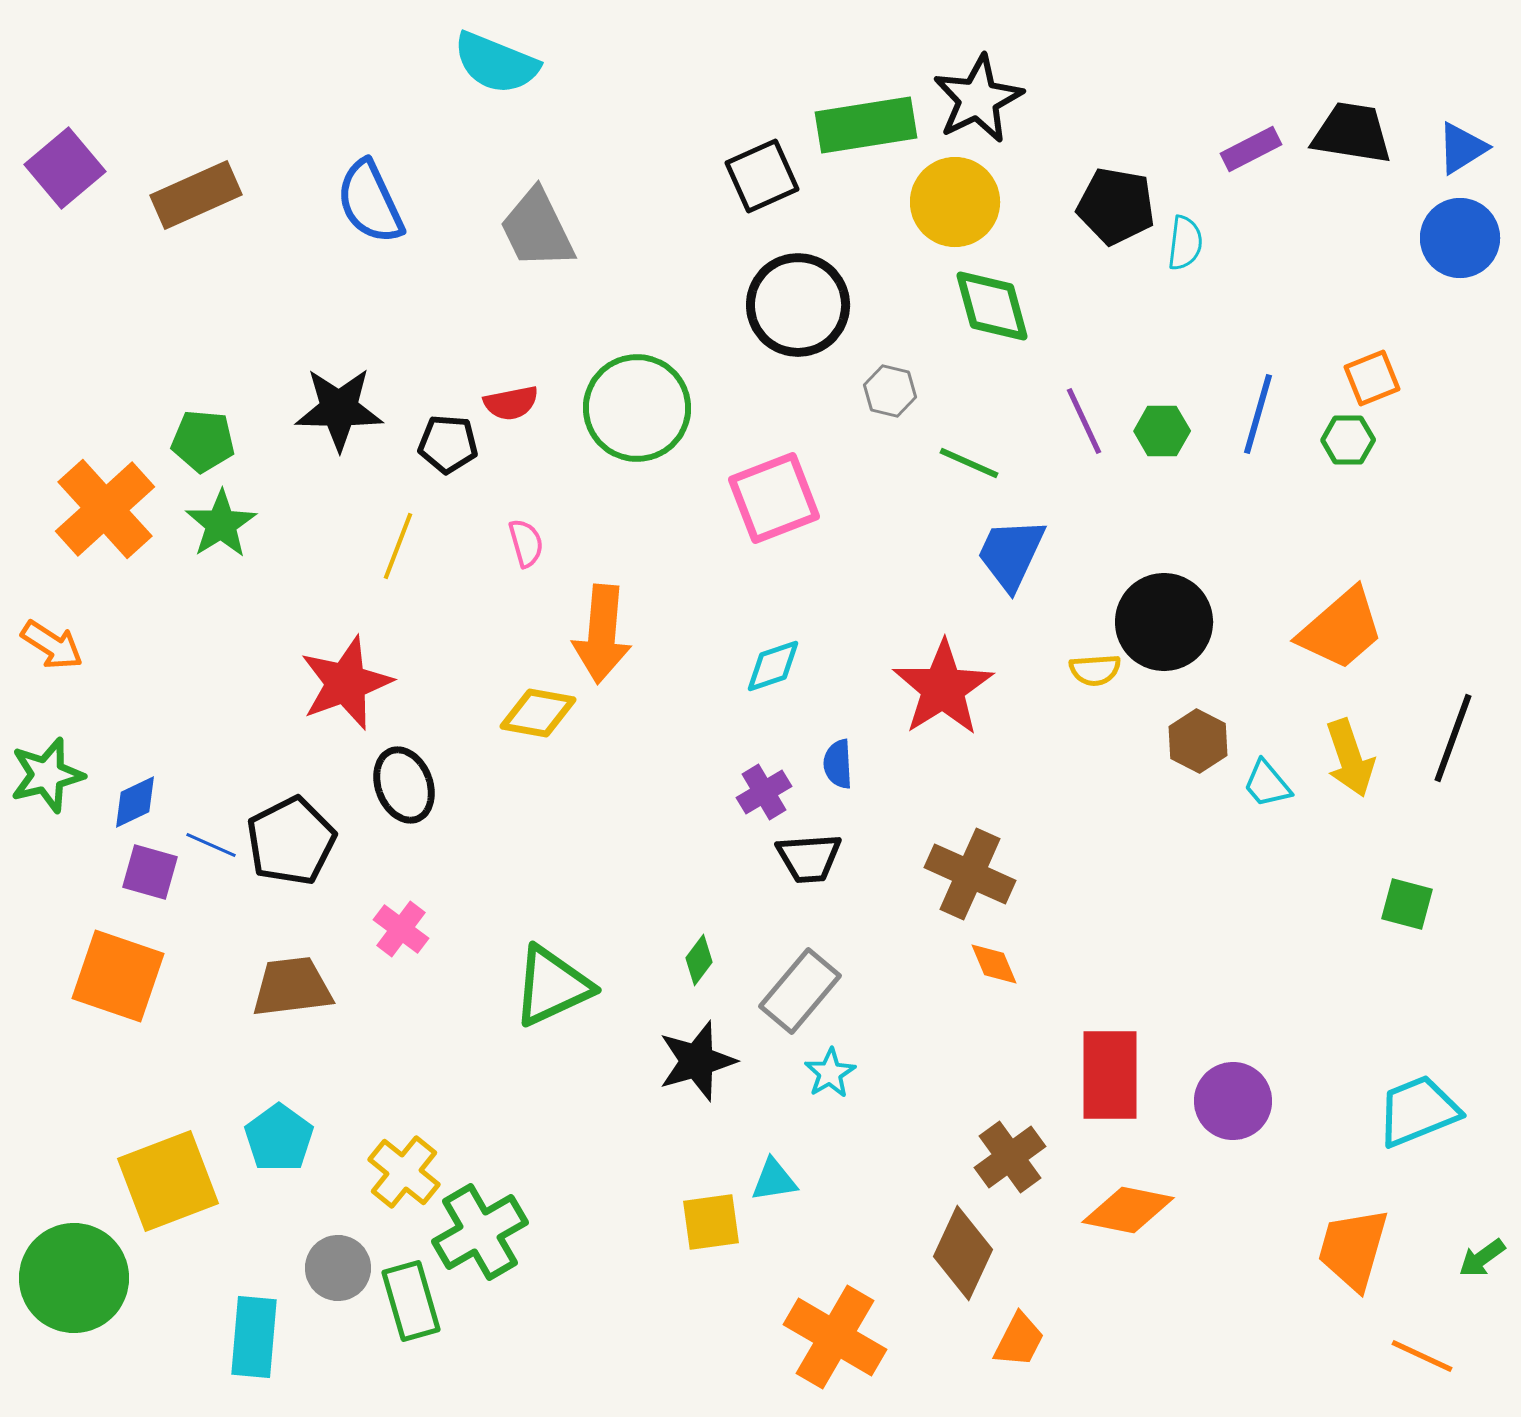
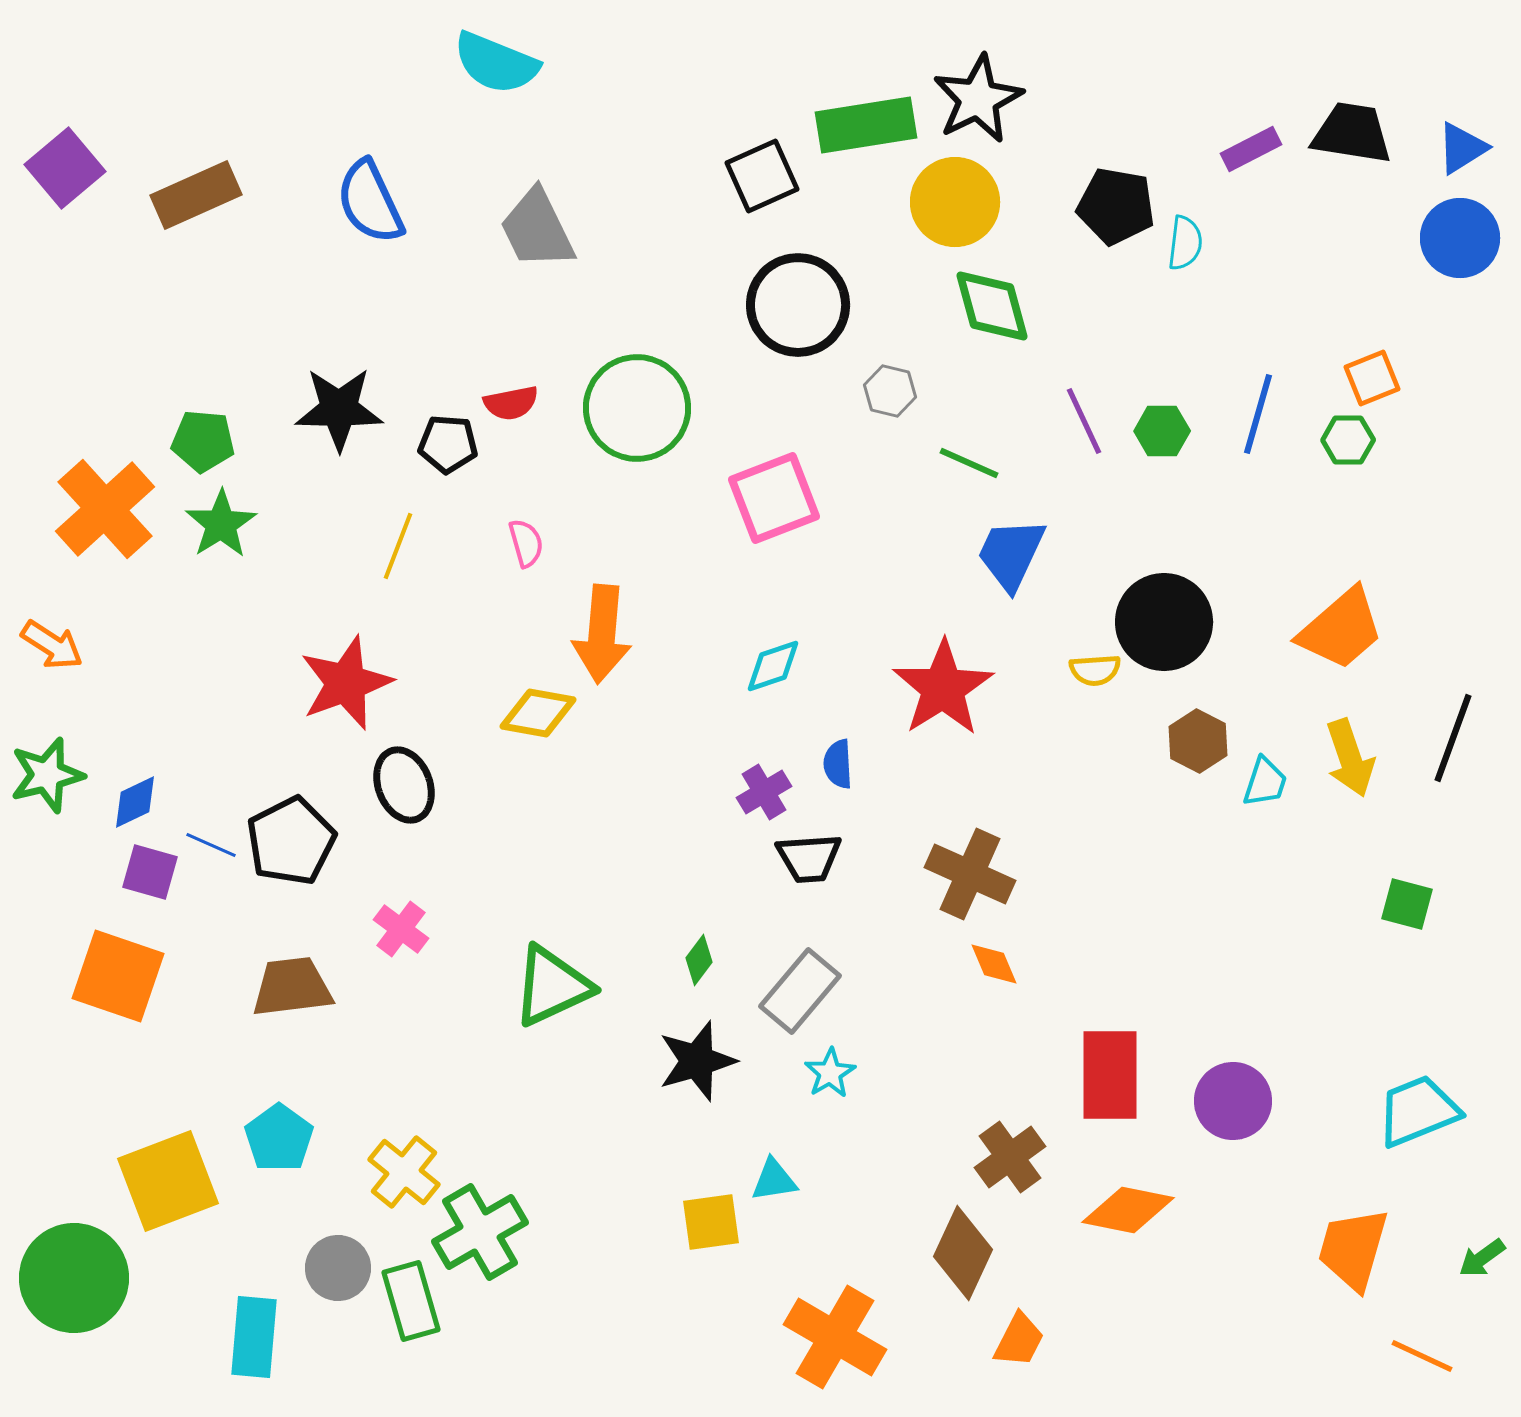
cyan trapezoid at (1267, 784): moved 2 px left, 2 px up; rotated 122 degrees counterclockwise
